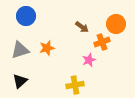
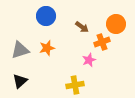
blue circle: moved 20 px right
